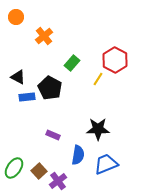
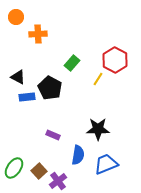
orange cross: moved 6 px left, 2 px up; rotated 36 degrees clockwise
